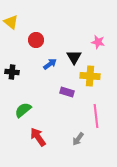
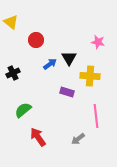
black triangle: moved 5 px left, 1 px down
black cross: moved 1 px right, 1 px down; rotated 32 degrees counterclockwise
gray arrow: rotated 16 degrees clockwise
